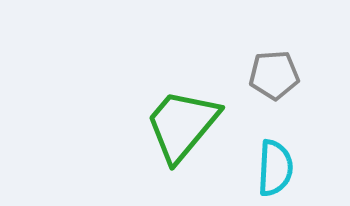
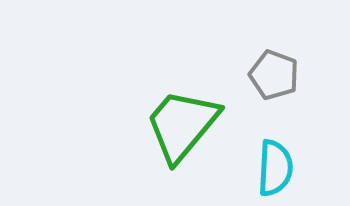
gray pentagon: rotated 24 degrees clockwise
